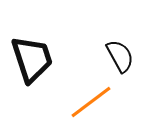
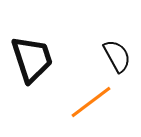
black semicircle: moved 3 px left
